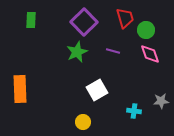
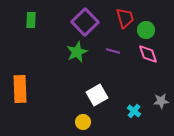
purple square: moved 1 px right
pink diamond: moved 2 px left
white square: moved 5 px down
cyan cross: rotated 32 degrees clockwise
